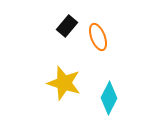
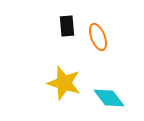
black rectangle: rotated 45 degrees counterclockwise
cyan diamond: rotated 64 degrees counterclockwise
